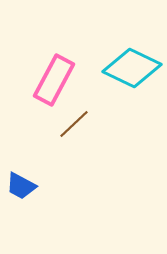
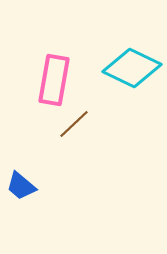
pink rectangle: rotated 18 degrees counterclockwise
blue trapezoid: rotated 12 degrees clockwise
